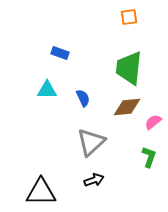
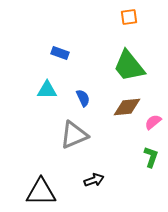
green trapezoid: moved 2 px up; rotated 45 degrees counterclockwise
gray triangle: moved 17 px left, 7 px up; rotated 20 degrees clockwise
green L-shape: moved 2 px right
